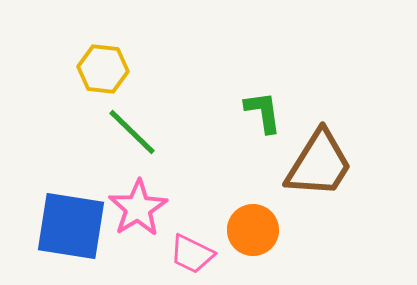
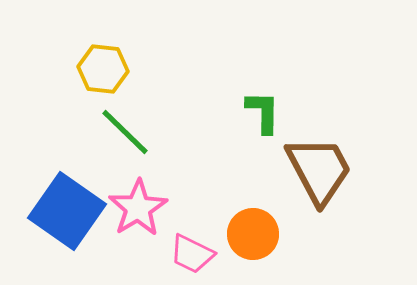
green L-shape: rotated 9 degrees clockwise
green line: moved 7 px left
brown trapezoid: moved 6 px down; rotated 60 degrees counterclockwise
blue square: moved 4 px left, 15 px up; rotated 26 degrees clockwise
orange circle: moved 4 px down
